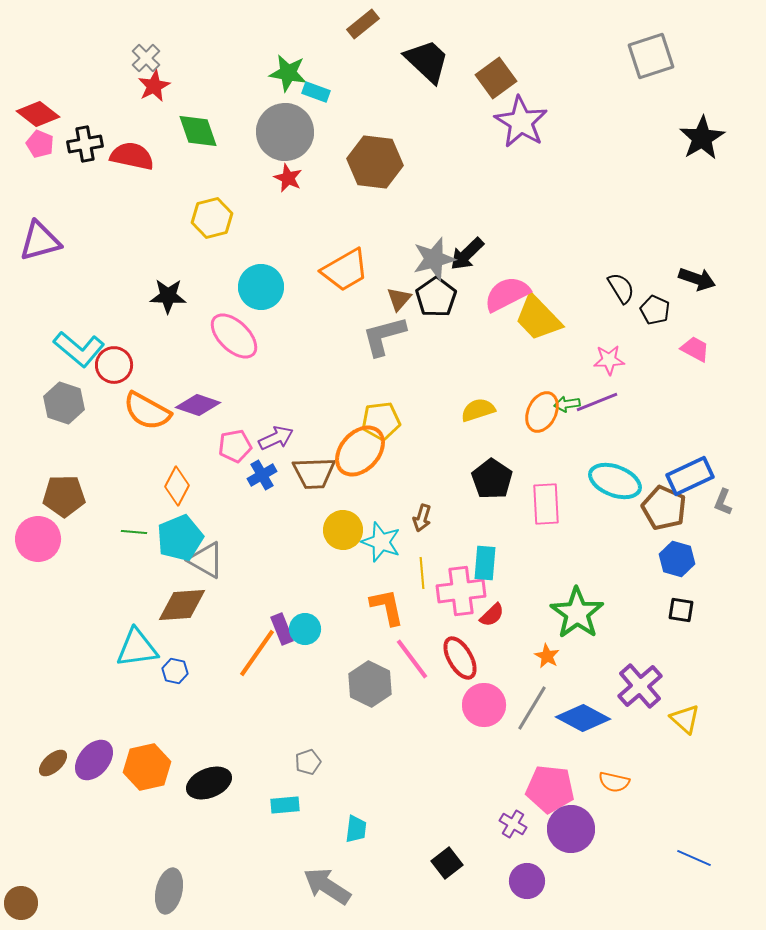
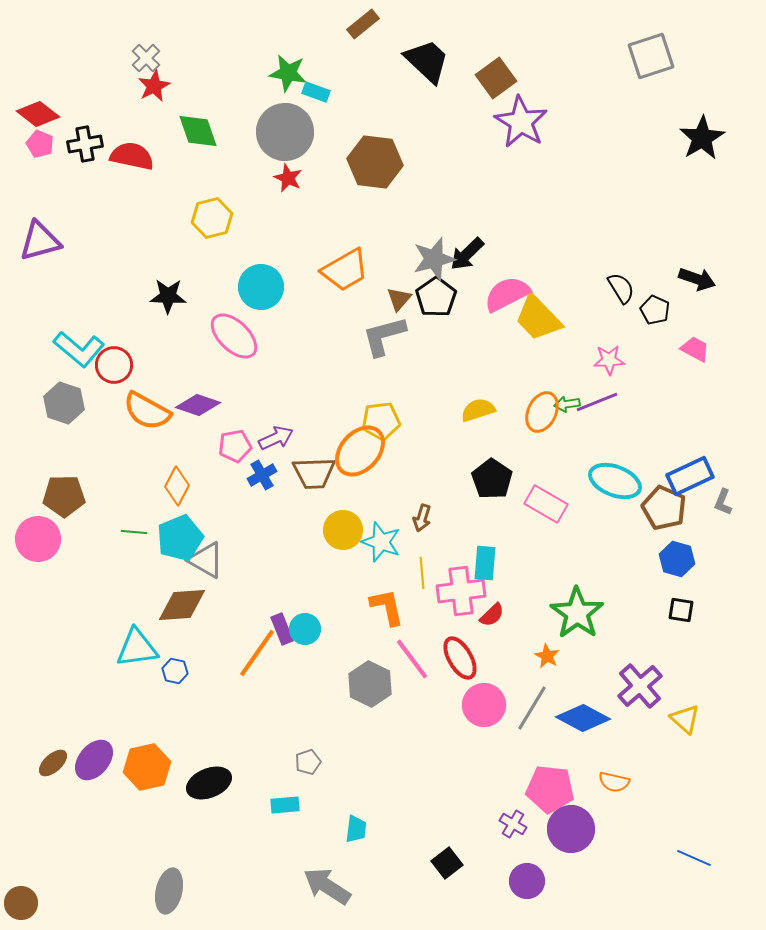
pink rectangle at (546, 504): rotated 57 degrees counterclockwise
